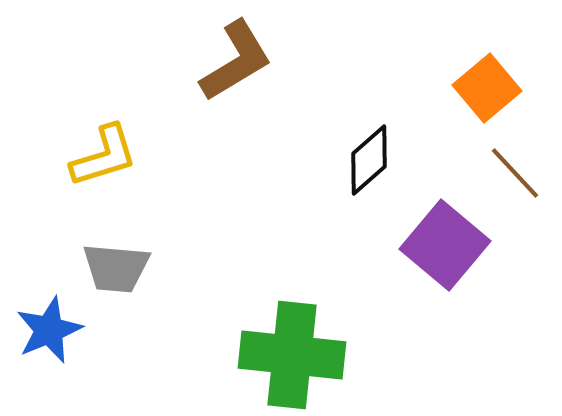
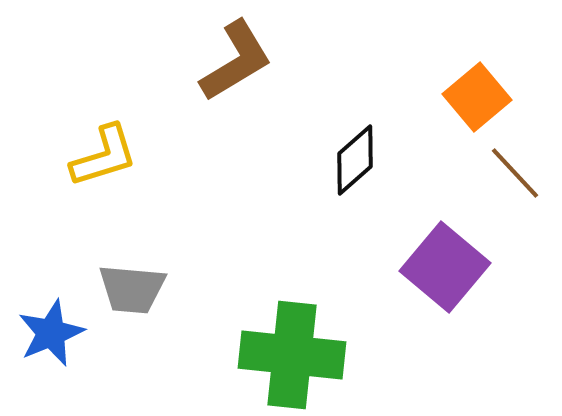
orange square: moved 10 px left, 9 px down
black diamond: moved 14 px left
purple square: moved 22 px down
gray trapezoid: moved 16 px right, 21 px down
blue star: moved 2 px right, 3 px down
